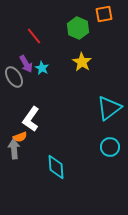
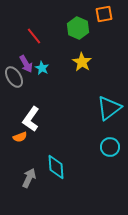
gray arrow: moved 15 px right, 29 px down; rotated 30 degrees clockwise
